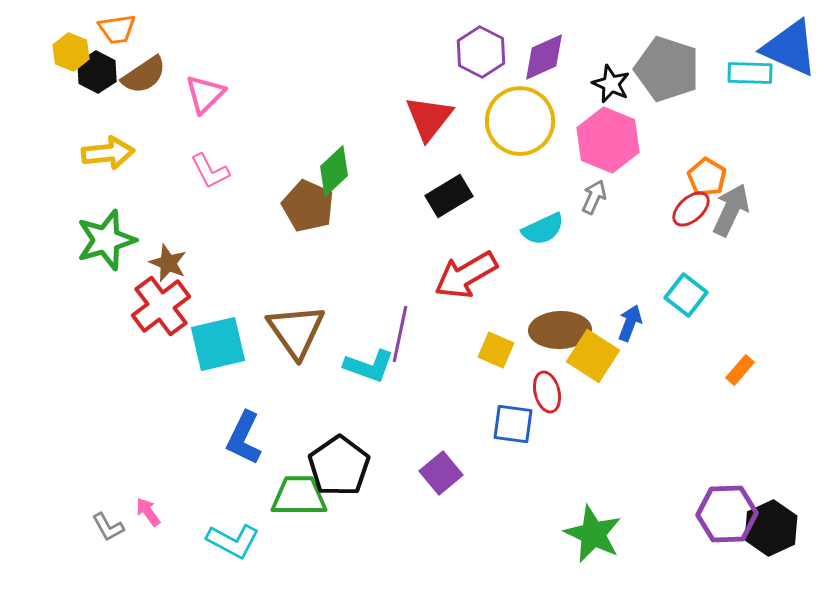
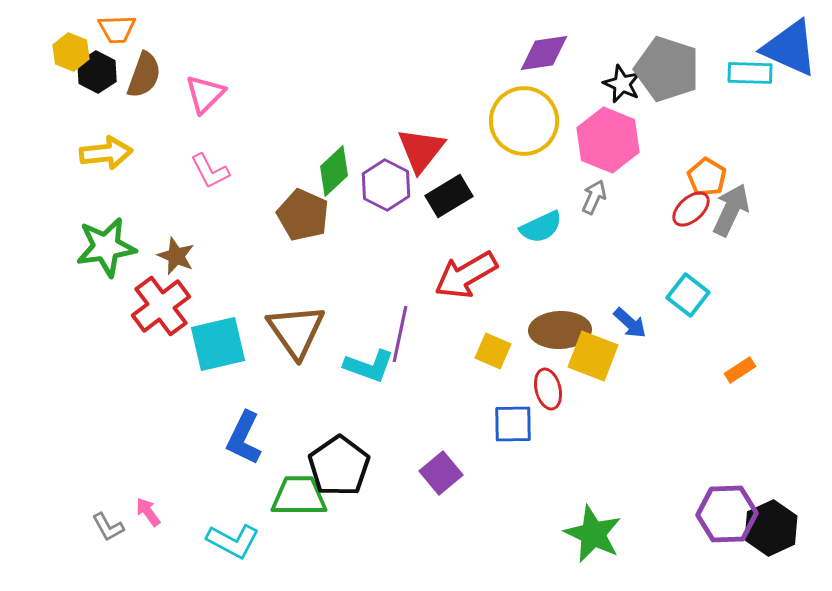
orange trapezoid at (117, 29): rotated 6 degrees clockwise
purple hexagon at (481, 52): moved 95 px left, 133 px down
purple diamond at (544, 57): moved 4 px up; rotated 16 degrees clockwise
brown semicircle at (144, 75): rotated 36 degrees counterclockwise
black star at (611, 84): moved 11 px right
red triangle at (429, 118): moved 8 px left, 32 px down
yellow circle at (520, 121): moved 4 px right
yellow arrow at (108, 153): moved 2 px left
brown pentagon at (308, 206): moved 5 px left, 9 px down
cyan semicircle at (543, 229): moved 2 px left, 2 px up
green star at (106, 240): moved 7 px down; rotated 8 degrees clockwise
brown star at (168, 263): moved 8 px right, 7 px up
cyan square at (686, 295): moved 2 px right
blue arrow at (630, 323): rotated 111 degrees clockwise
yellow square at (496, 350): moved 3 px left, 1 px down
yellow square at (593, 356): rotated 12 degrees counterclockwise
orange rectangle at (740, 370): rotated 16 degrees clockwise
red ellipse at (547, 392): moved 1 px right, 3 px up
blue square at (513, 424): rotated 9 degrees counterclockwise
